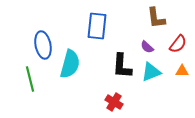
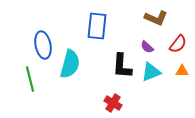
brown L-shape: rotated 60 degrees counterclockwise
red cross: moved 1 px left, 1 px down
